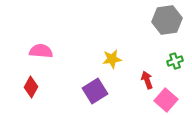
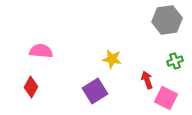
yellow star: rotated 18 degrees clockwise
pink square: moved 2 px up; rotated 15 degrees counterclockwise
